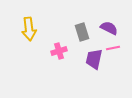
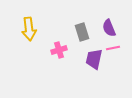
purple semicircle: rotated 138 degrees counterclockwise
pink cross: moved 1 px up
